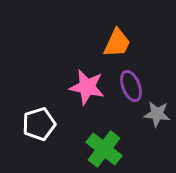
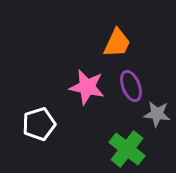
green cross: moved 23 px right
